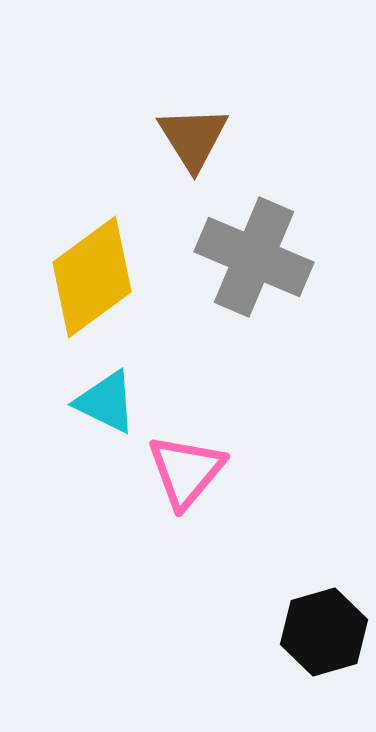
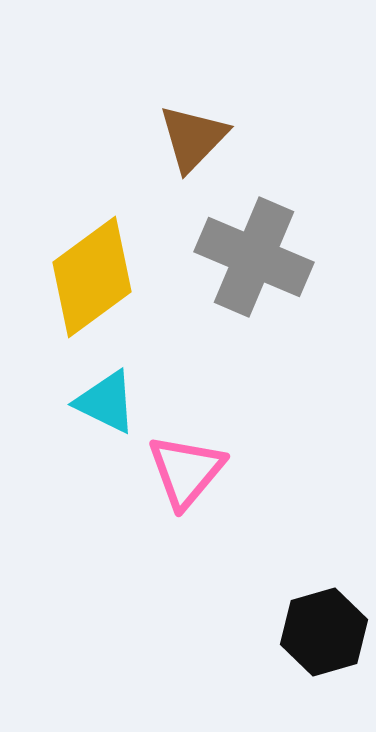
brown triangle: rotated 16 degrees clockwise
